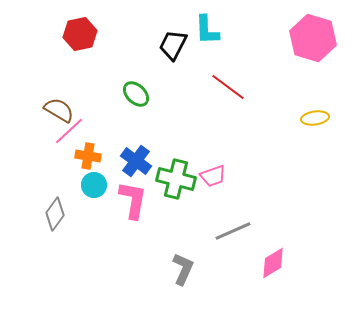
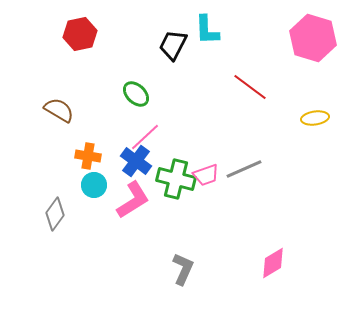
red line: moved 22 px right
pink line: moved 76 px right, 6 px down
pink trapezoid: moved 7 px left, 1 px up
pink L-shape: rotated 48 degrees clockwise
gray line: moved 11 px right, 62 px up
